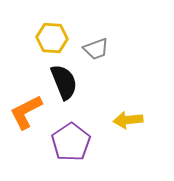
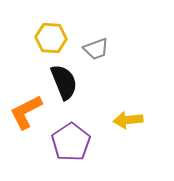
yellow hexagon: moved 1 px left
